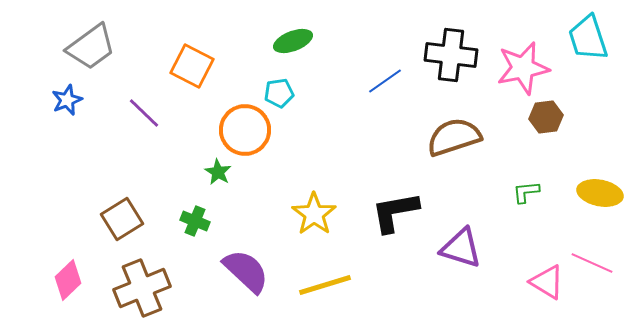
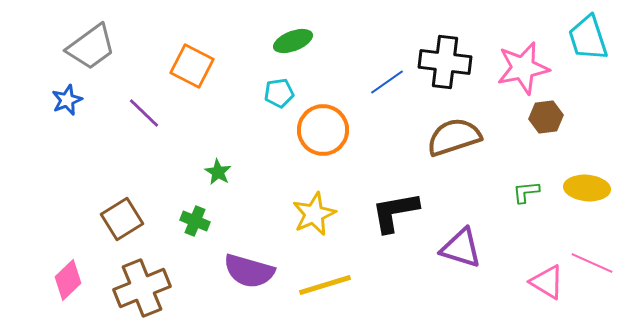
black cross: moved 6 px left, 7 px down
blue line: moved 2 px right, 1 px down
orange circle: moved 78 px right
yellow ellipse: moved 13 px left, 5 px up; rotated 6 degrees counterclockwise
yellow star: rotated 12 degrees clockwise
purple semicircle: moved 3 px right; rotated 153 degrees clockwise
